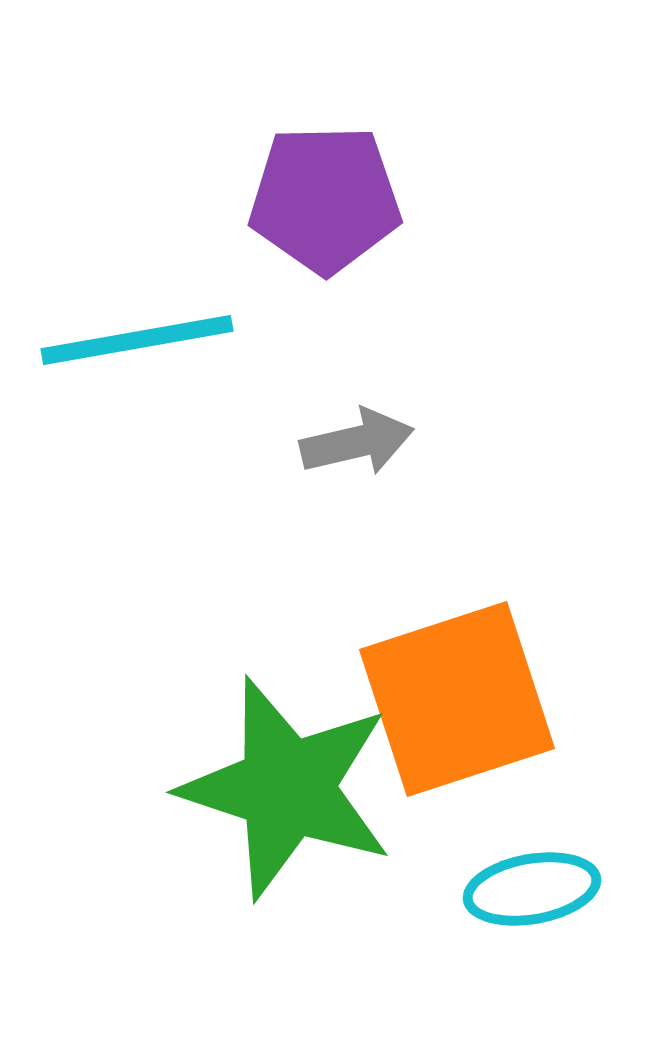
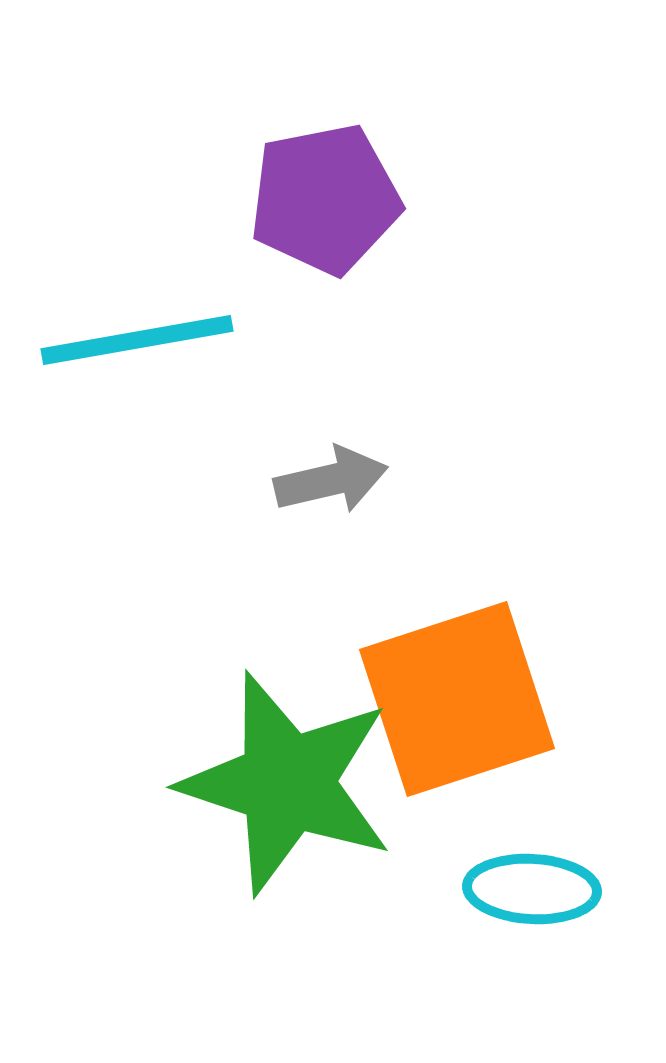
purple pentagon: rotated 10 degrees counterclockwise
gray arrow: moved 26 px left, 38 px down
green star: moved 5 px up
cyan ellipse: rotated 13 degrees clockwise
